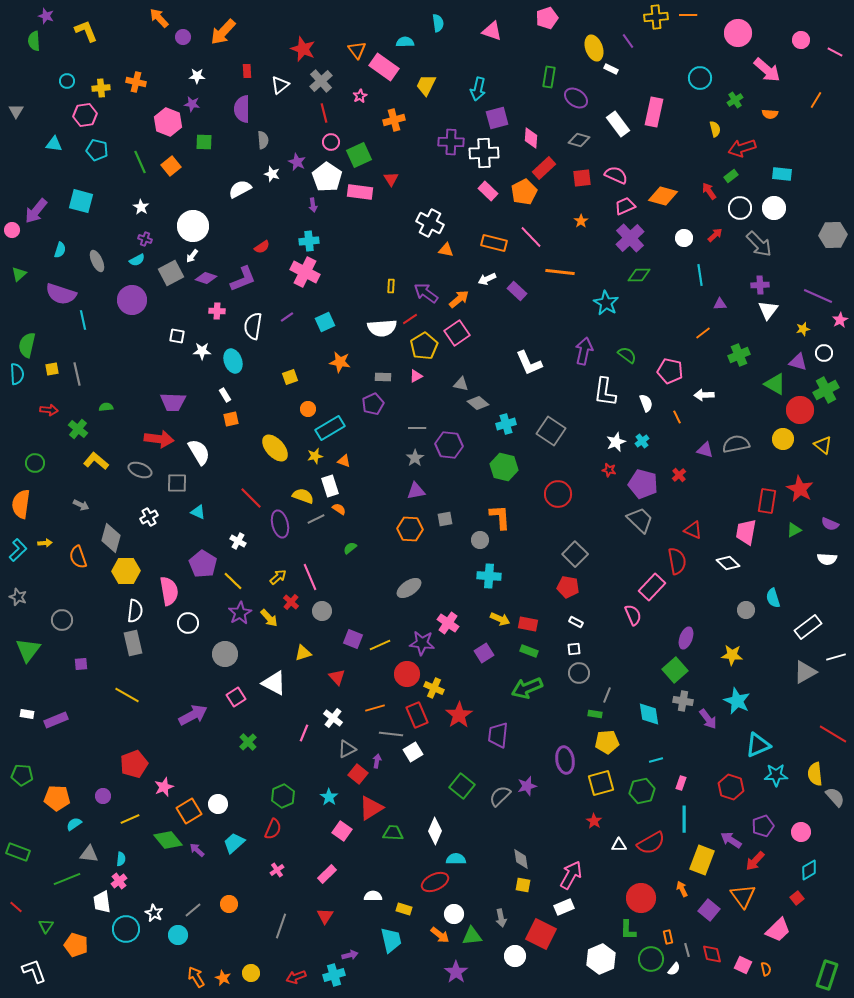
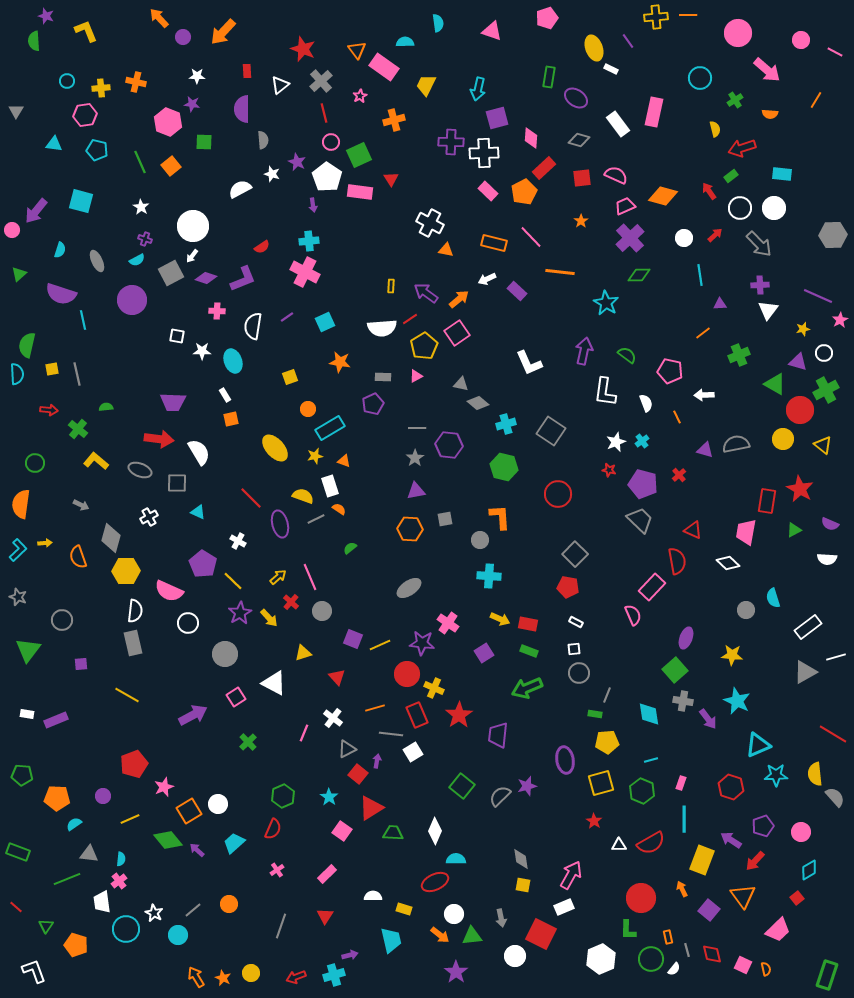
pink semicircle at (169, 591): rotated 124 degrees clockwise
cyan line at (656, 760): moved 5 px left
green hexagon at (642, 791): rotated 25 degrees counterclockwise
